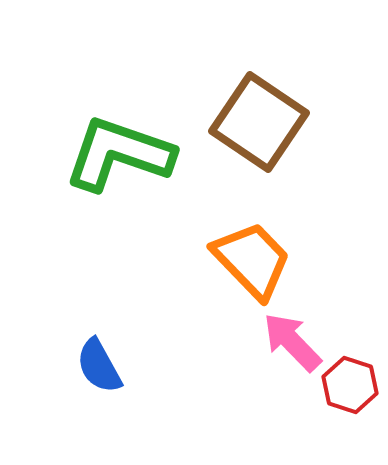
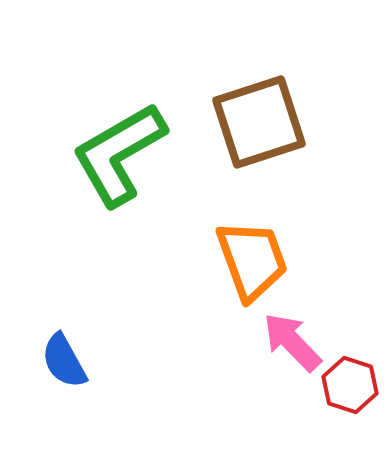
brown square: rotated 38 degrees clockwise
green L-shape: rotated 49 degrees counterclockwise
orange trapezoid: rotated 24 degrees clockwise
blue semicircle: moved 35 px left, 5 px up
